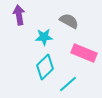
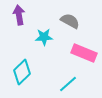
gray semicircle: moved 1 px right
cyan diamond: moved 23 px left, 5 px down
